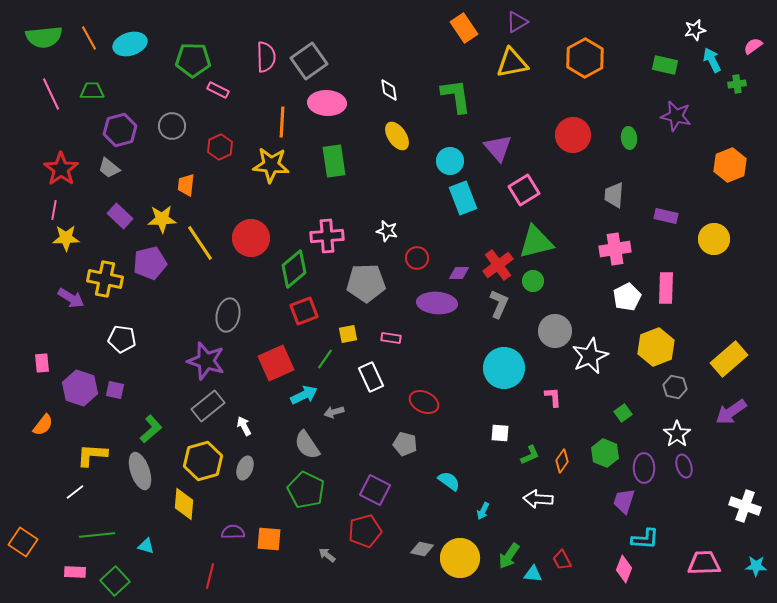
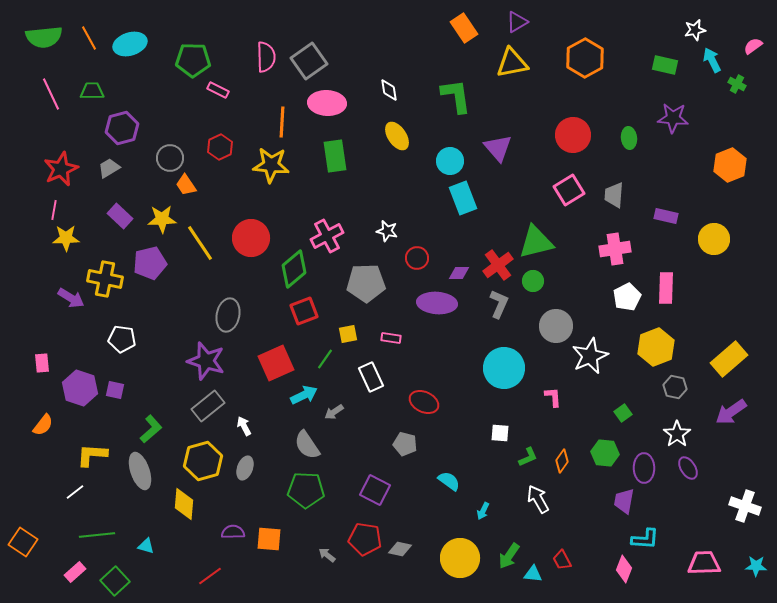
green cross at (737, 84): rotated 36 degrees clockwise
purple star at (676, 116): moved 3 px left, 2 px down; rotated 8 degrees counterclockwise
gray circle at (172, 126): moved 2 px left, 32 px down
purple hexagon at (120, 130): moved 2 px right, 2 px up
green rectangle at (334, 161): moved 1 px right, 5 px up
gray trapezoid at (109, 168): rotated 110 degrees clockwise
red star at (61, 169): rotated 12 degrees clockwise
orange trapezoid at (186, 185): rotated 40 degrees counterclockwise
pink square at (524, 190): moved 45 px right
pink cross at (327, 236): rotated 24 degrees counterclockwise
gray circle at (555, 331): moved 1 px right, 5 px up
gray arrow at (334, 412): rotated 18 degrees counterclockwise
green hexagon at (605, 453): rotated 16 degrees counterclockwise
green L-shape at (530, 455): moved 2 px left, 2 px down
purple ellipse at (684, 466): moved 4 px right, 2 px down; rotated 15 degrees counterclockwise
green pentagon at (306, 490): rotated 24 degrees counterclockwise
white arrow at (538, 499): rotated 56 degrees clockwise
purple trapezoid at (624, 501): rotated 8 degrees counterclockwise
red pentagon at (365, 531): moved 8 px down; rotated 24 degrees clockwise
gray diamond at (422, 549): moved 22 px left
pink rectangle at (75, 572): rotated 45 degrees counterclockwise
red line at (210, 576): rotated 40 degrees clockwise
